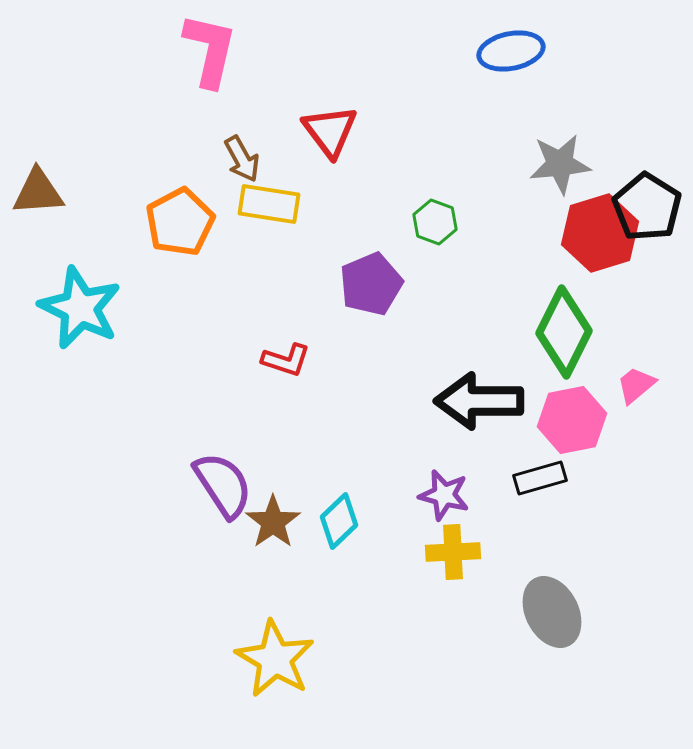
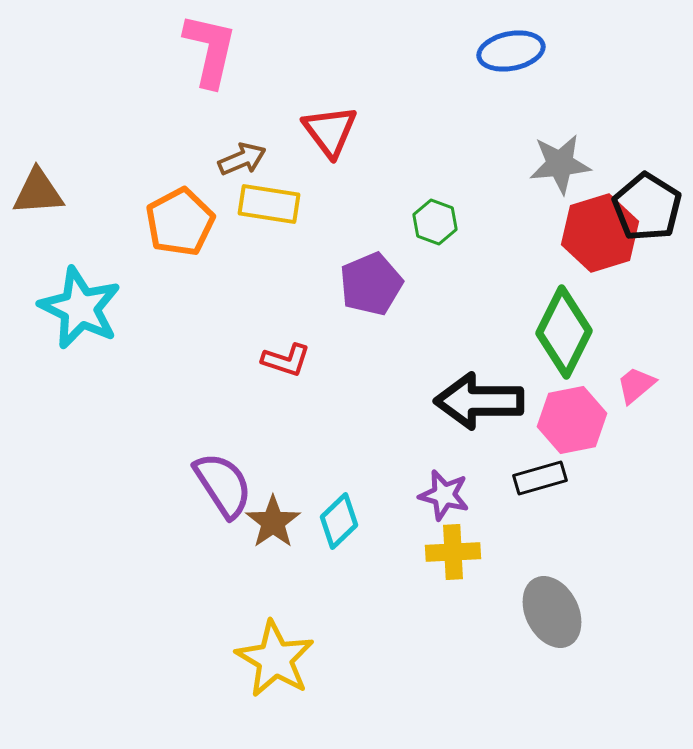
brown arrow: rotated 84 degrees counterclockwise
